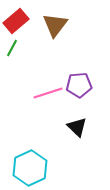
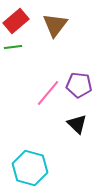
green line: moved 1 px right, 1 px up; rotated 54 degrees clockwise
purple pentagon: rotated 10 degrees clockwise
pink line: rotated 32 degrees counterclockwise
black triangle: moved 3 px up
cyan hexagon: rotated 20 degrees counterclockwise
